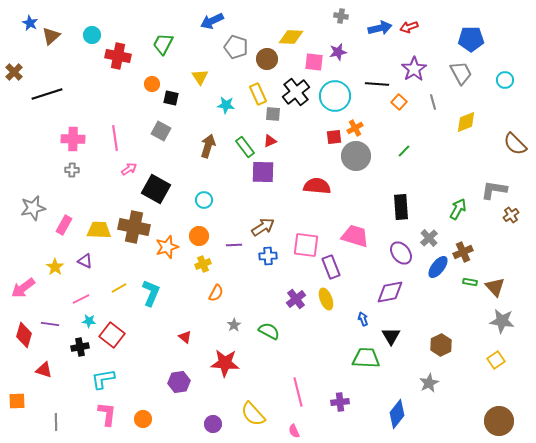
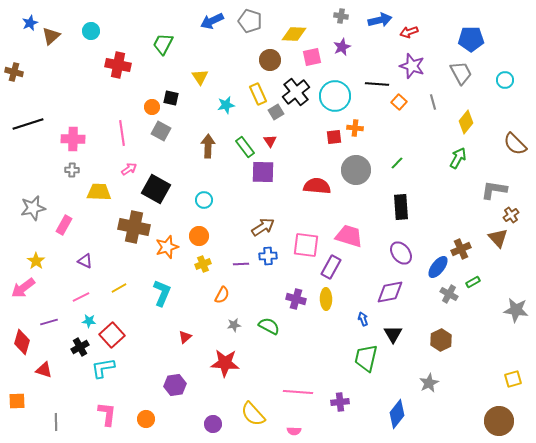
blue star at (30, 23): rotated 21 degrees clockwise
red arrow at (409, 27): moved 5 px down
blue arrow at (380, 28): moved 8 px up
cyan circle at (92, 35): moved 1 px left, 4 px up
yellow diamond at (291, 37): moved 3 px right, 3 px up
gray pentagon at (236, 47): moved 14 px right, 26 px up
purple star at (338, 52): moved 4 px right, 5 px up; rotated 12 degrees counterclockwise
red cross at (118, 56): moved 9 px down
brown circle at (267, 59): moved 3 px right, 1 px down
pink square at (314, 62): moved 2 px left, 5 px up; rotated 18 degrees counterclockwise
purple star at (414, 69): moved 2 px left, 3 px up; rotated 20 degrees counterclockwise
brown cross at (14, 72): rotated 30 degrees counterclockwise
orange circle at (152, 84): moved 23 px down
black line at (47, 94): moved 19 px left, 30 px down
cyan star at (226, 105): rotated 18 degrees counterclockwise
gray square at (273, 114): moved 3 px right, 2 px up; rotated 35 degrees counterclockwise
yellow diamond at (466, 122): rotated 30 degrees counterclockwise
orange cross at (355, 128): rotated 35 degrees clockwise
pink line at (115, 138): moved 7 px right, 5 px up
red triangle at (270, 141): rotated 40 degrees counterclockwise
brown arrow at (208, 146): rotated 15 degrees counterclockwise
green line at (404, 151): moved 7 px left, 12 px down
gray circle at (356, 156): moved 14 px down
green arrow at (458, 209): moved 51 px up
yellow trapezoid at (99, 230): moved 38 px up
pink trapezoid at (355, 236): moved 6 px left
gray cross at (429, 238): moved 20 px right, 56 px down; rotated 18 degrees counterclockwise
purple line at (234, 245): moved 7 px right, 19 px down
brown cross at (463, 252): moved 2 px left, 3 px up
yellow star at (55, 267): moved 19 px left, 6 px up
purple rectangle at (331, 267): rotated 50 degrees clockwise
green rectangle at (470, 282): moved 3 px right; rotated 40 degrees counterclockwise
brown triangle at (495, 287): moved 3 px right, 49 px up
cyan L-shape at (151, 293): moved 11 px right
orange semicircle at (216, 293): moved 6 px right, 2 px down
pink line at (81, 299): moved 2 px up
purple cross at (296, 299): rotated 36 degrees counterclockwise
yellow ellipse at (326, 299): rotated 20 degrees clockwise
gray star at (502, 321): moved 14 px right, 11 px up
purple line at (50, 324): moved 1 px left, 2 px up; rotated 24 degrees counterclockwise
gray star at (234, 325): rotated 24 degrees clockwise
green semicircle at (269, 331): moved 5 px up
red diamond at (24, 335): moved 2 px left, 7 px down
red square at (112, 335): rotated 10 degrees clockwise
black triangle at (391, 336): moved 2 px right, 2 px up
red triangle at (185, 337): rotated 40 degrees clockwise
brown hexagon at (441, 345): moved 5 px up
black cross at (80, 347): rotated 18 degrees counterclockwise
green trapezoid at (366, 358): rotated 80 degrees counterclockwise
yellow square at (496, 360): moved 17 px right, 19 px down; rotated 18 degrees clockwise
cyan L-shape at (103, 379): moved 11 px up
purple hexagon at (179, 382): moved 4 px left, 3 px down
pink line at (298, 392): rotated 72 degrees counterclockwise
orange circle at (143, 419): moved 3 px right
pink semicircle at (294, 431): rotated 64 degrees counterclockwise
